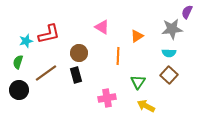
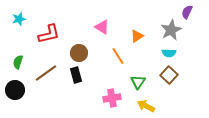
gray star: moved 1 px left, 1 px down; rotated 20 degrees counterclockwise
cyan star: moved 7 px left, 22 px up
orange line: rotated 36 degrees counterclockwise
black circle: moved 4 px left
pink cross: moved 5 px right
